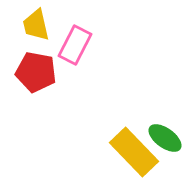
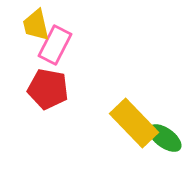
pink rectangle: moved 20 px left
red pentagon: moved 12 px right, 17 px down
yellow rectangle: moved 29 px up
